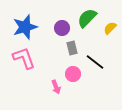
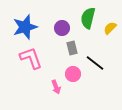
green semicircle: moved 1 px right; rotated 30 degrees counterclockwise
pink L-shape: moved 7 px right
black line: moved 1 px down
